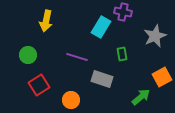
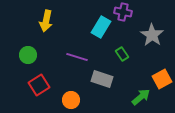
gray star: moved 3 px left, 1 px up; rotated 15 degrees counterclockwise
green rectangle: rotated 24 degrees counterclockwise
orange square: moved 2 px down
